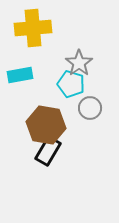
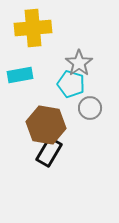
black rectangle: moved 1 px right, 1 px down
